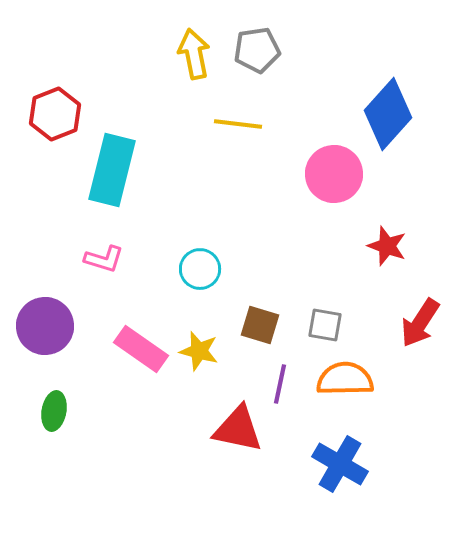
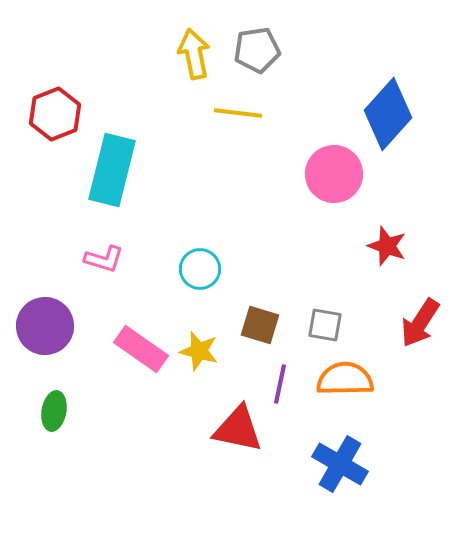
yellow line: moved 11 px up
